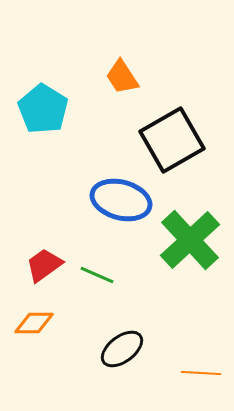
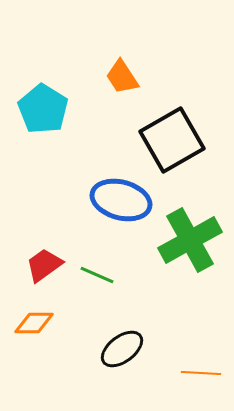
green cross: rotated 14 degrees clockwise
